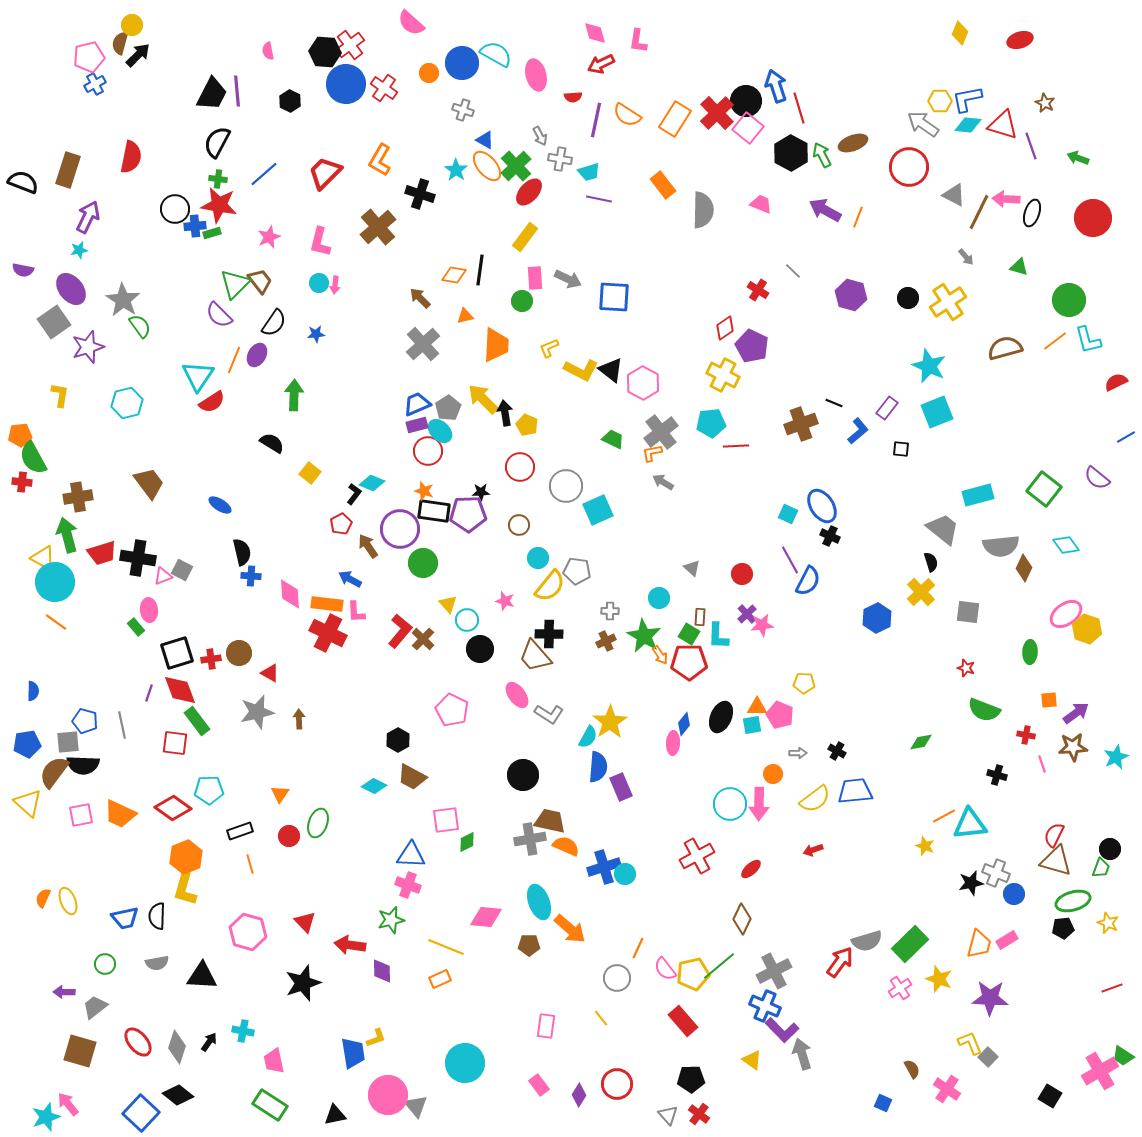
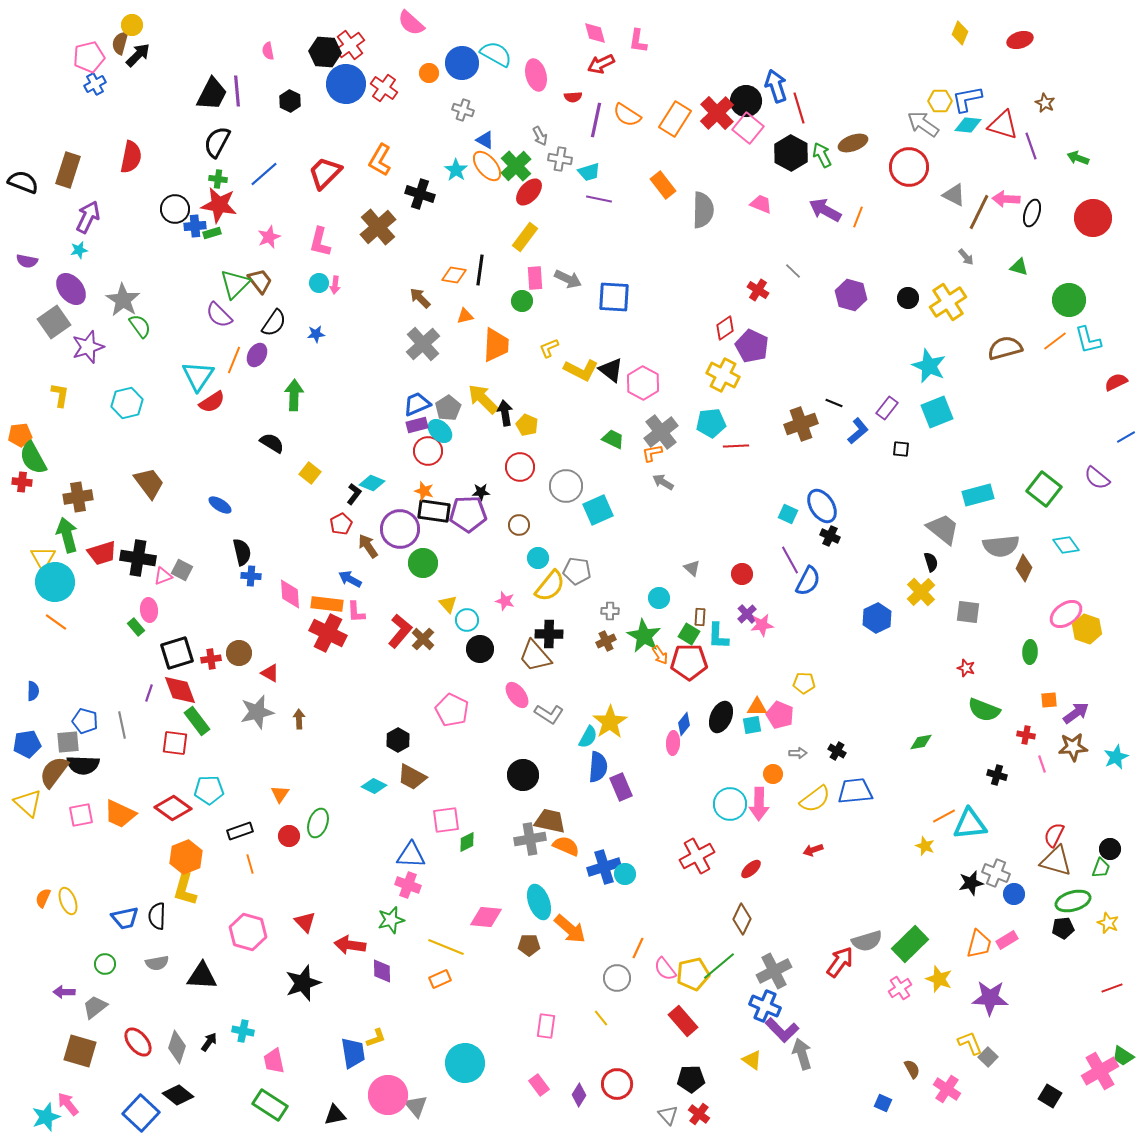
purple semicircle at (23, 270): moved 4 px right, 9 px up
yellow triangle at (43, 558): rotated 32 degrees clockwise
